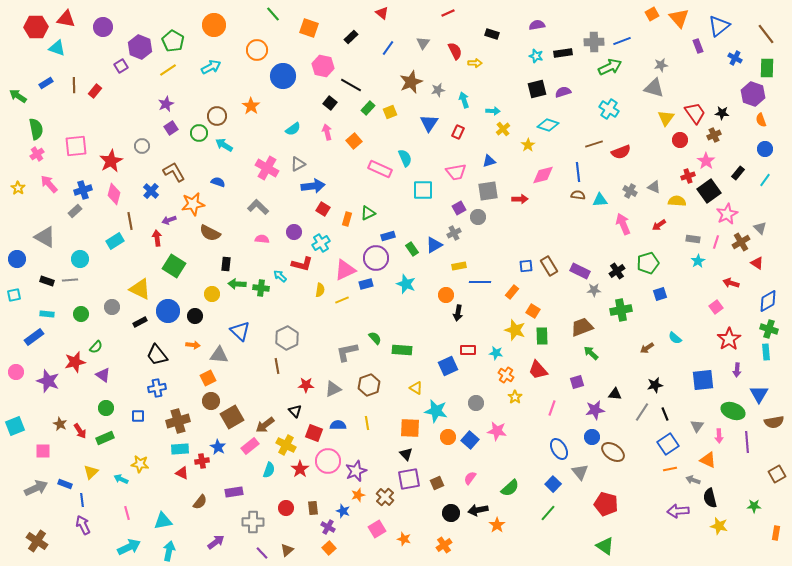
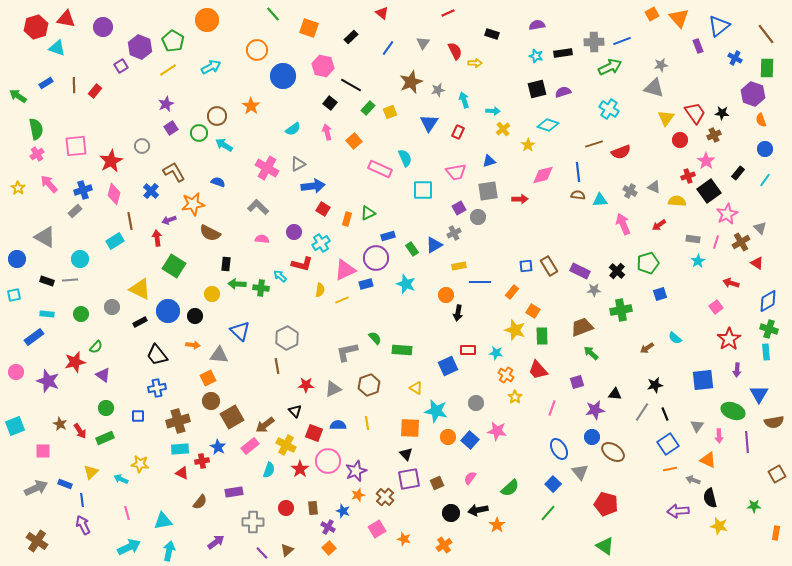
orange circle at (214, 25): moved 7 px left, 5 px up
red hexagon at (36, 27): rotated 15 degrees counterclockwise
black cross at (617, 271): rotated 14 degrees counterclockwise
